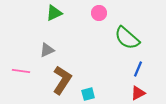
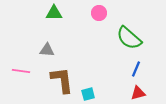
green triangle: rotated 24 degrees clockwise
green semicircle: moved 2 px right
gray triangle: rotated 28 degrees clockwise
blue line: moved 2 px left
brown L-shape: rotated 40 degrees counterclockwise
red triangle: rotated 14 degrees clockwise
